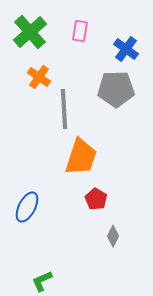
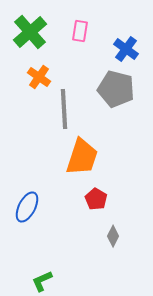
gray pentagon: rotated 15 degrees clockwise
orange trapezoid: moved 1 px right
